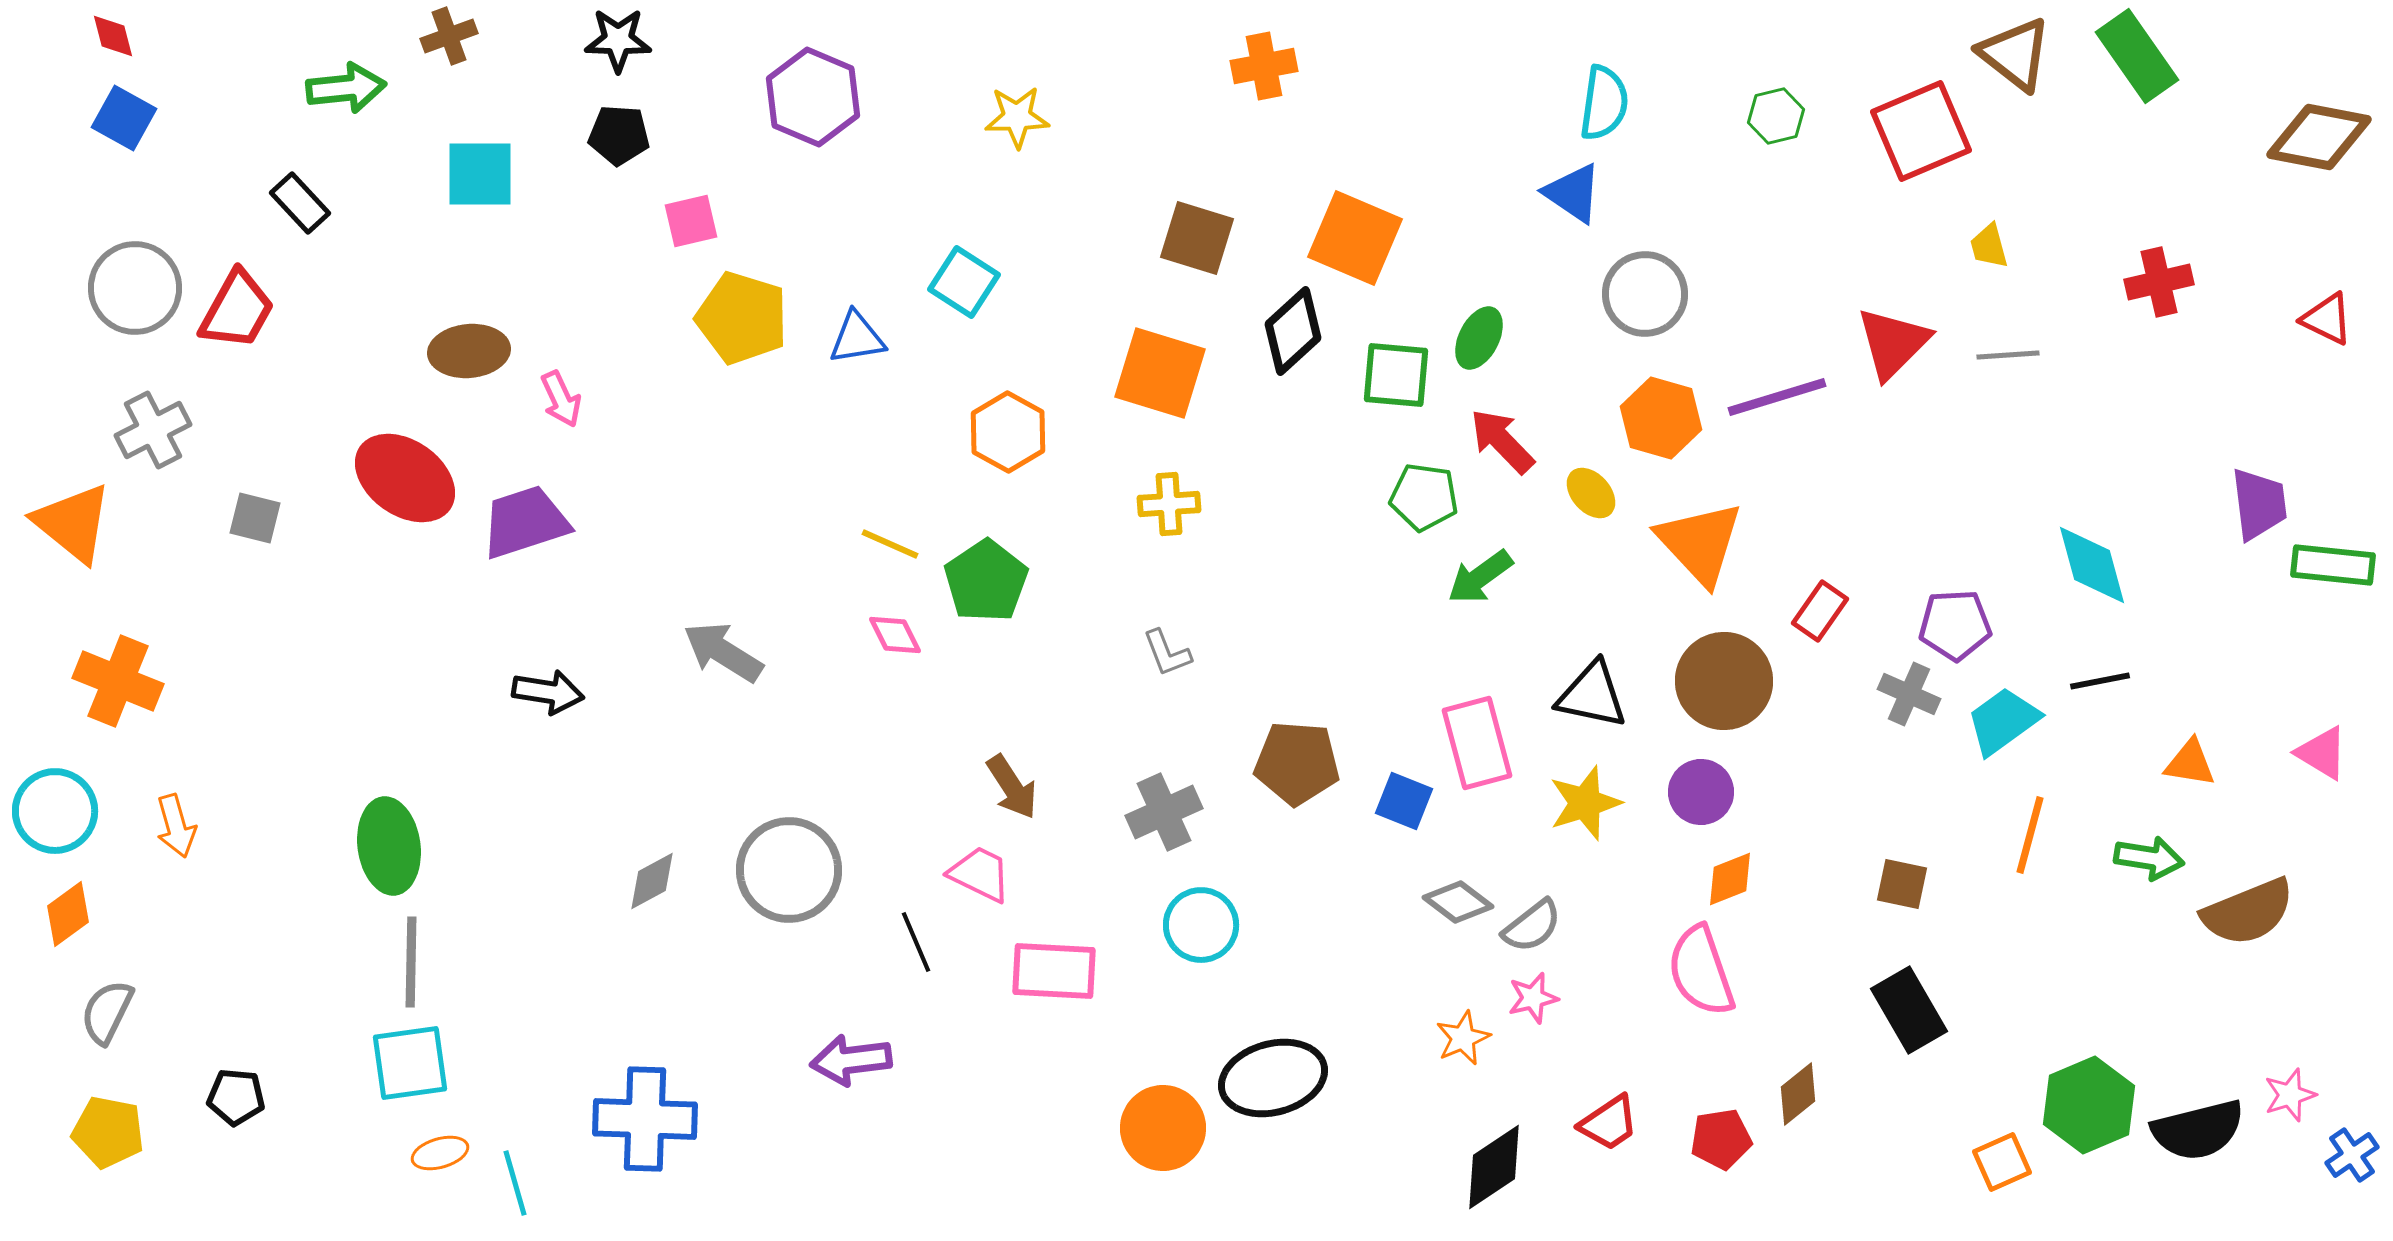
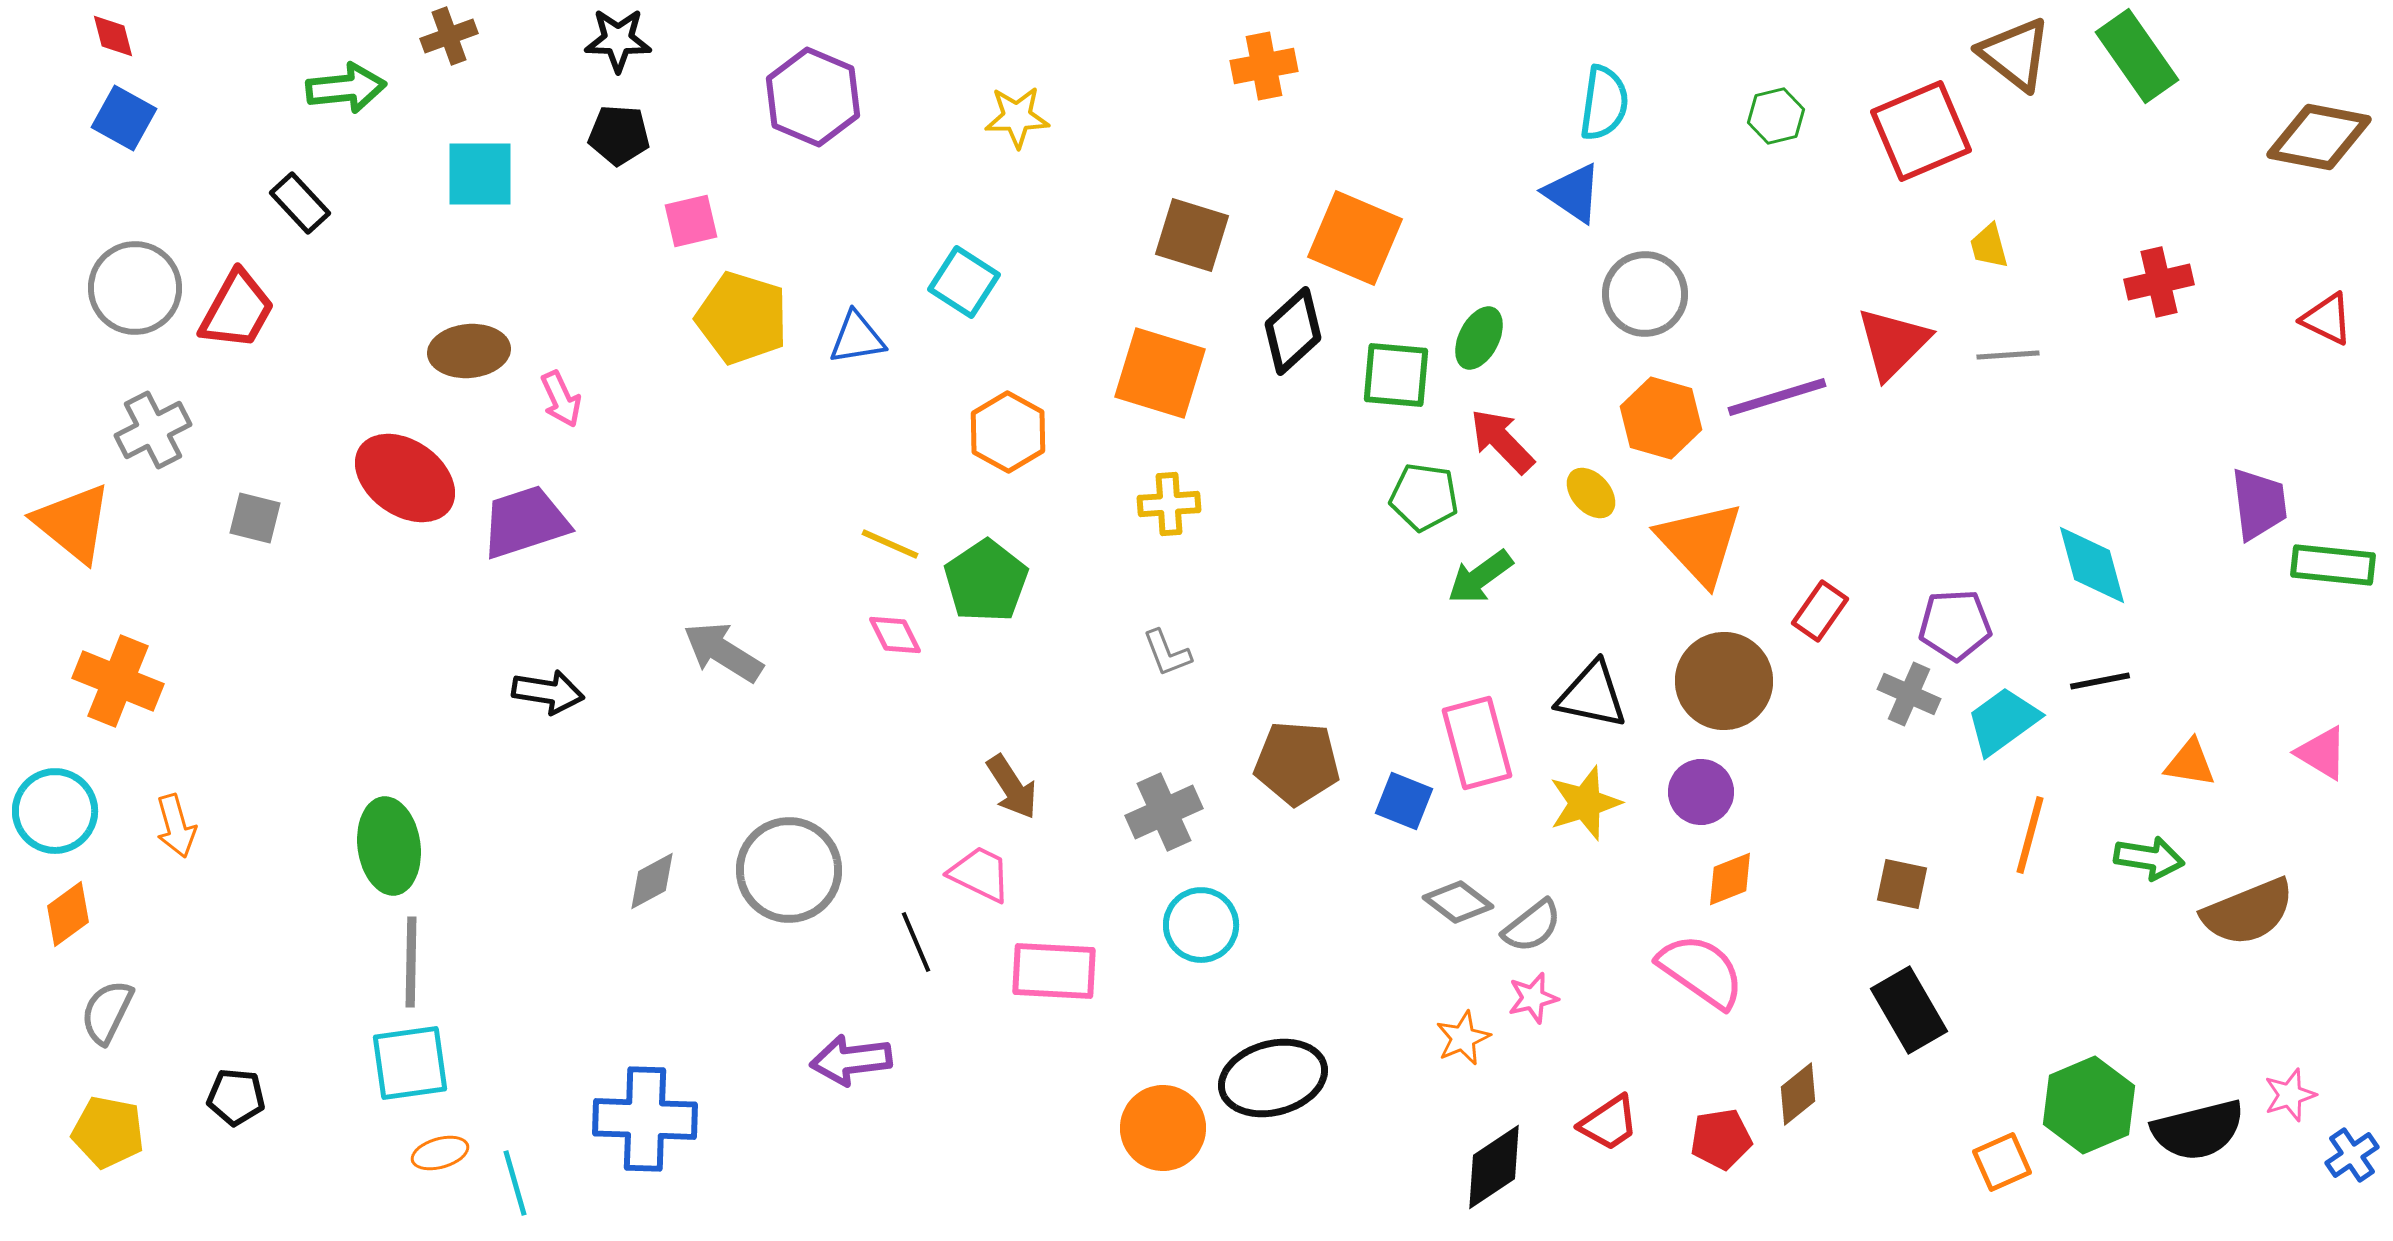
brown square at (1197, 238): moved 5 px left, 3 px up
pink semicircle at (1701, 971): rotated 144 degrees clockwise
